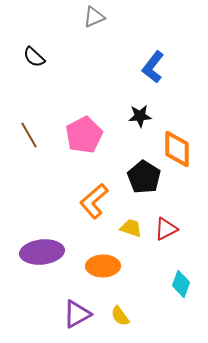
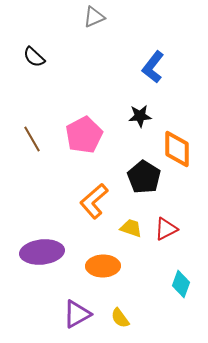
brown line: moved 3 px right, 4 px down
yellow semicircle: moved 2 px down
